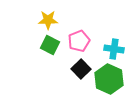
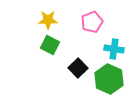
pink pentagon: moved 13 px right, 19 px up
black square: moved 3 px left, 1 px up
